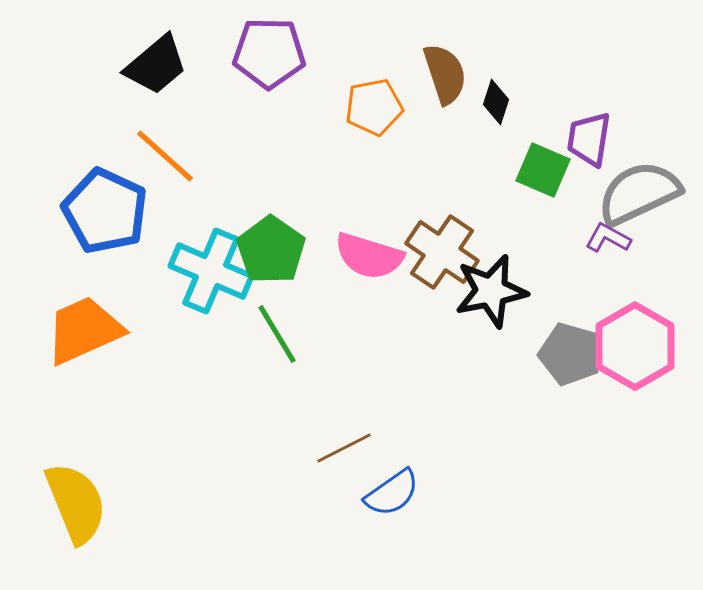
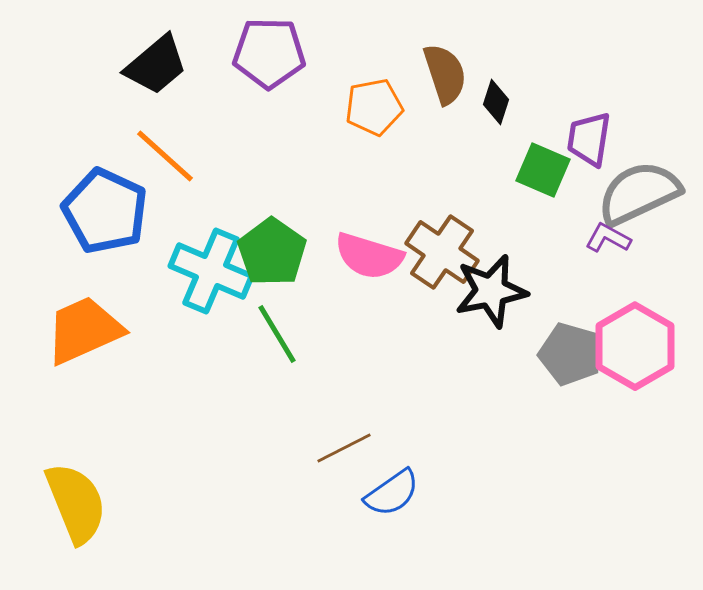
green pentagon: moved 1 px right, 2 px down
